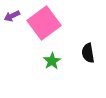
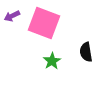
pink square: rotated 32 degrees counterclockwise
black semicircle: moved 2 px left, 1 px up
